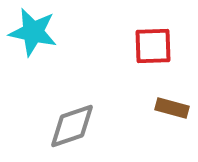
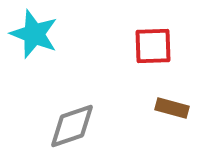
cyan star: moved 1 px right, 2 px down; rotated 9 degrees clockwise
